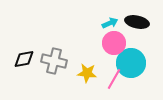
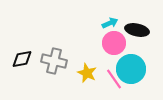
black ellipse: moved 8 px down
black diamond: moved 2 px left
cyan circle: moved 6 px down
yellow star: rotated 18 degrees clockwise
pink line: rotated 65 degrees counterclockwise
